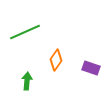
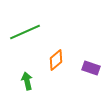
orange diamond: rotated 15 degrees clockwise
green arrow: rotated 18 degrees counterclockwise
